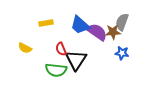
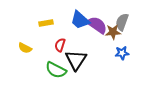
blue trapezoid: moved 5 px up
purple semicircle: moved 7 px up
red semicircle: moved 1 px left, 4 px up; rotated 40 degrees clockwise
blue star: rotated 16 degrees counterclockwise
green semicircle: rotated 20 degrees clockwise
